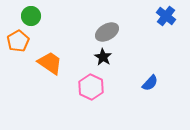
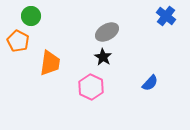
orange pentagon: rotated 15 degrees counterclockwise
orange trapezoid: rotated 64 degrees clockwise
